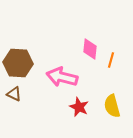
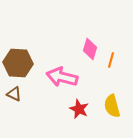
pink diamond: rotated 10 degrees clockwise
red star: moved 2 px down
